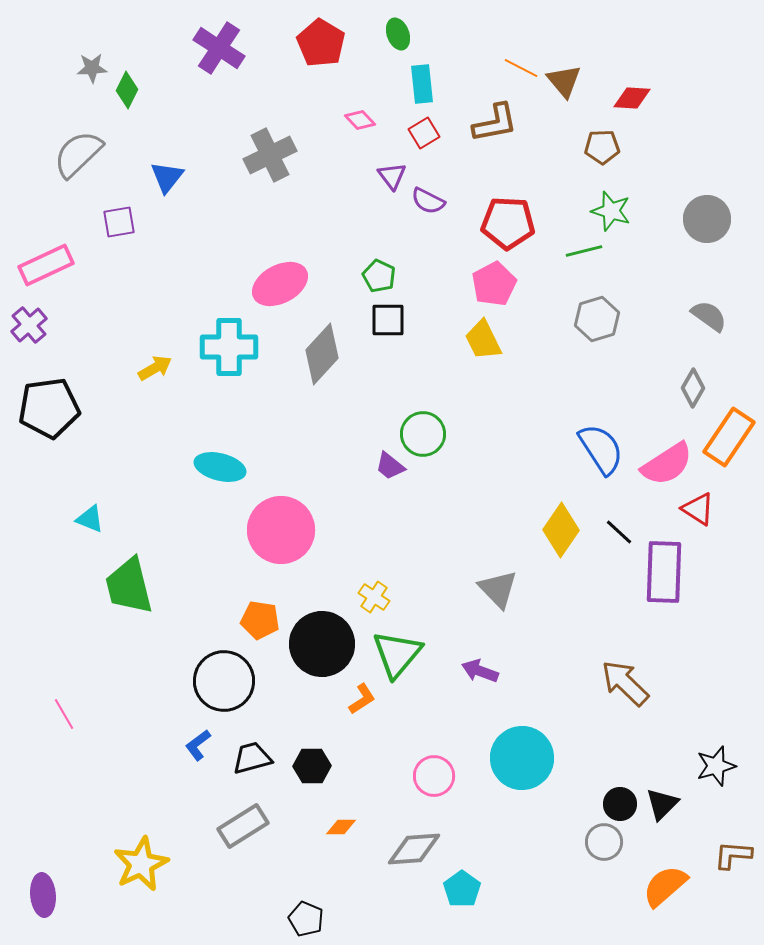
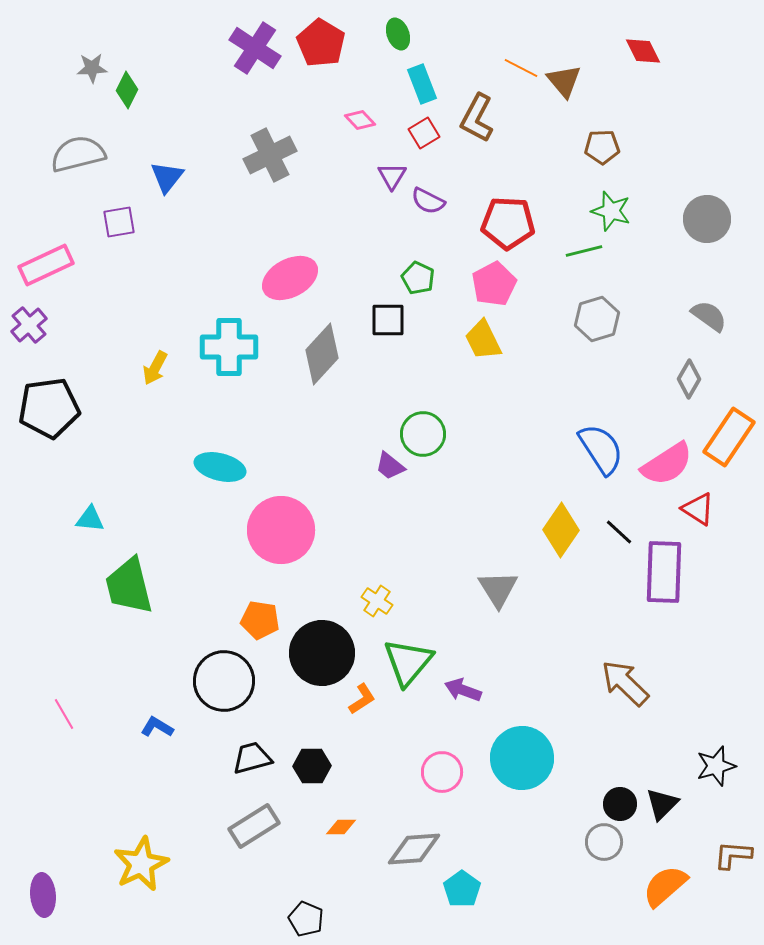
purple cross at (219, 48): moved 36 px right
cyan rectangle at (422, 84): rotated 15 degrees counterclockwise
red diamond at (632, 98): moved 11 px right, 47 px up; rotated 60 degrees clockwise
brown L-shape at (495, 123): moved 18 px left, 5 px up; rotated 129 degrees clockwise
gray semicircle at (78, 154): rotated 30 degrees clockwise
purple triangle at (392, 176): rotated 8 degrees clockwise
green pentagon at (379, 276): moved 39 px right, 2 px down
pink ellipse at (280, 284): moved 10 px right, 6 px up
yellow arrow at (155, 368): rotated 148 degrees clockwise
gray diamond at (693, 388): moved 4 px left, 9 px up
cyan triangle at (90, 519): rotated 16 degrees counterclockwise
gray triangle at (498, 589): rotated 12 degrees clockwise
yellow cross at (374, 597): moved 3 px right, 4 px down
black circle at (322, 644): moved 9 px down
green triangle at (397, 654): moved 11 px right, 8 px down
purple arrow at (480, 671): moved 17 px left, 19 px down
blue L-shape at (198, 745): moved 41 px left, 18 px up; rotated 68 degrees clockwise
pink circle at (434, 776): moved 8 px right, 4 px up
gray rectangle at (243, 826): moved 11 px right
